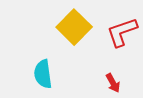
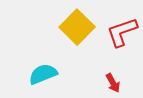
yellow square: moved 3 px right
cyan semicircle: rotated 76 degrees clockwise
